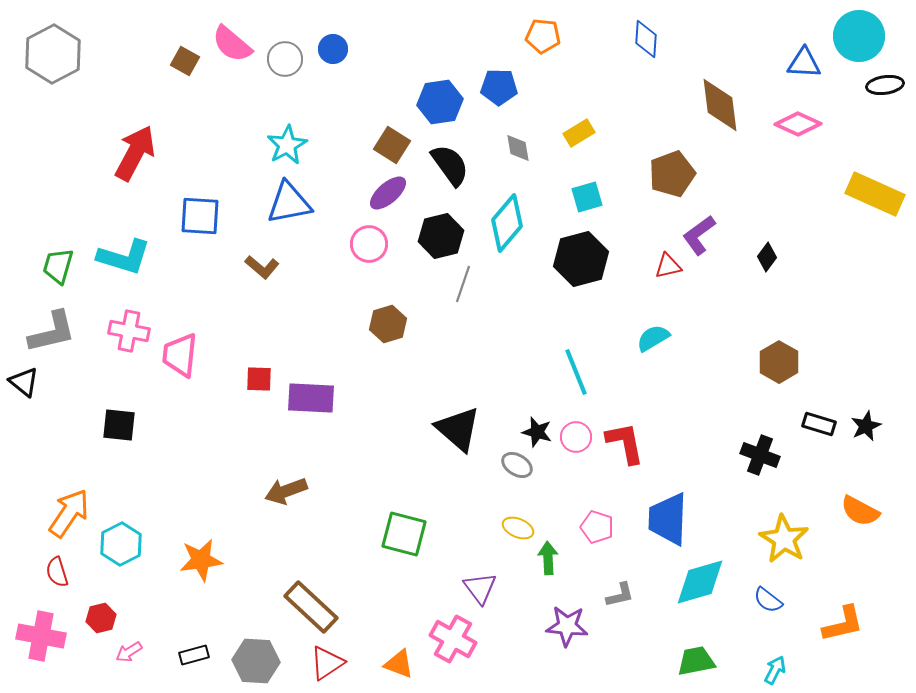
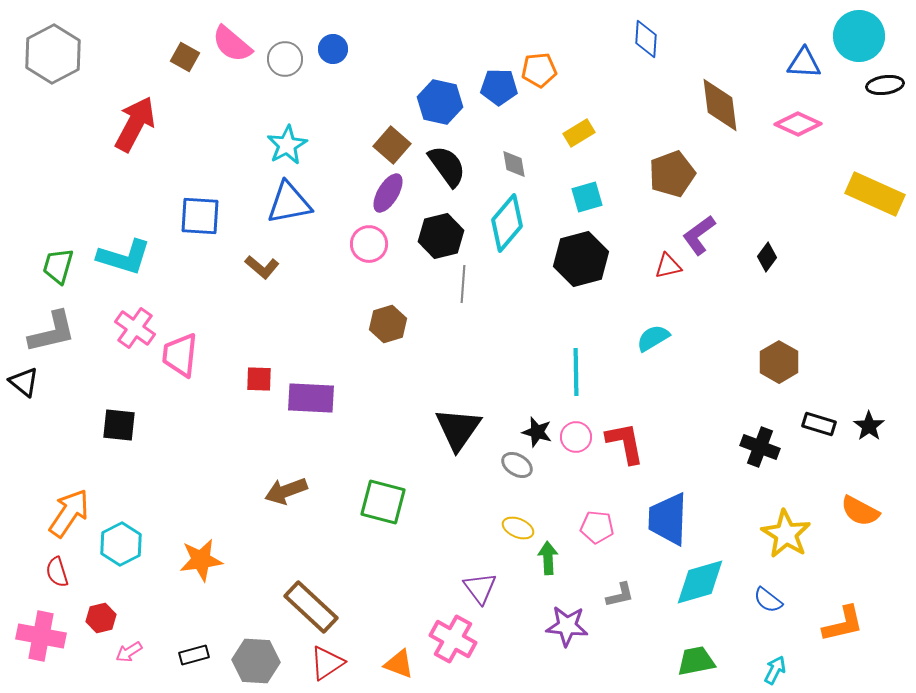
orange pentagon at (543, 36): moved 4 px left, 34 px down; rotated 12 degrees counterclockwise
brown square at (185, 61): moved 4 px up
blue hexagon at (440, 102): rotated 21 degrees clockwise
brown square at (392, 145): rotated 9 degrees clockwise
gray diamond at (518, 148): moved 4 px left, 16 px down
red arrow at (135, 153): moved 29 px up
black semicircle at (450, 165): moved 3 px left, 1 px down
purple ellipse at (388, 193): rotated 18 degrees counterclockwise
gray line at (463, 284): rotated 15 degrees counterclockwise
pink cross at (129, 331): moved 6 px right, 3 px up; rotated 24 degrees clockwise
cyan line at (576, 372): rotated 21 degrees clockwise
black star at (866, 426): moved 3 px right; rotated 12 degrees counterclockwise
black triangle at (458, 429): rotated 24 degrees clockwise
black cross at (760, 455): moved 8 px up
pink pentagon at (597, 527): rotated 12 degrees counterclockwise
green square at (404, 534): moved 21 px left, 32 px up
yellow star at (784, 539): moved 2 px right, 5 px up
